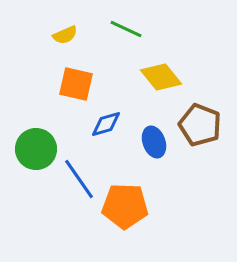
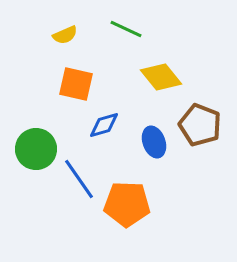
blue diamond: moved 2 px left, 1 px down
orange pentagon: moved 2 px right, 2 px up
